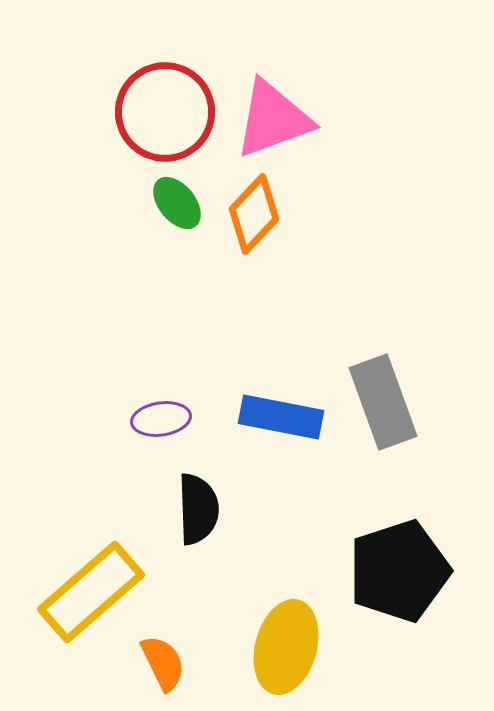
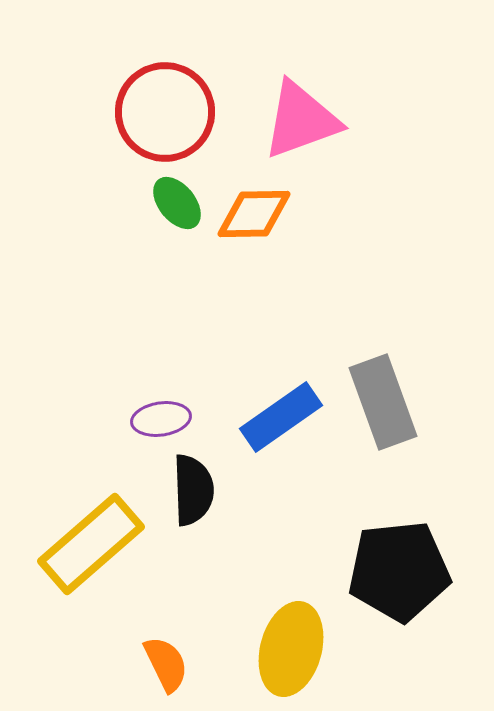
pink triangle: moved 28 px right, 1 px down
orange diamond: rotated 46 degrees clockwise
blue rectangle: rotated 46 degrees counterclockwise
black semicircle: moved 5 px left, 19 px up
black pentagon: rotated 12 degrees clockwise
yellow rectangle: moved 48 px up
yellow ellipse: moved 5 px right, 2 px down
orange semicircle: moved 3 px right, 1 px down
